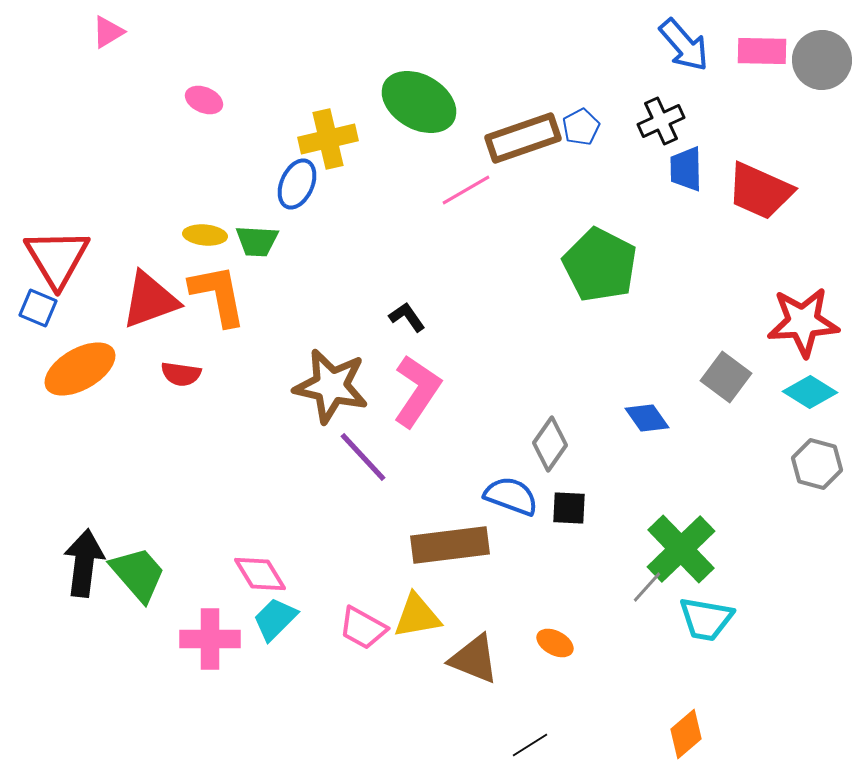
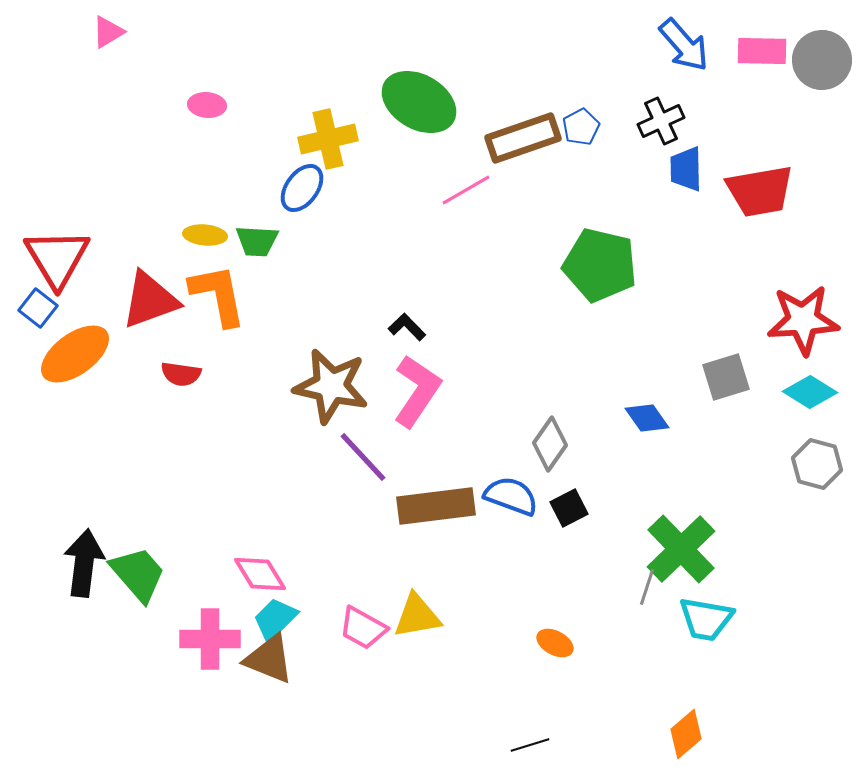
pink ellipse at (204, 100): moved 3 px right, 5 px down; rotated 18 degrees counterclockwise
blue ellipse at (297, 184): moved 5 px right, 4 px down; rotated 12 degrees clockwise
red trapezoid at (760, 191): rotated 34 degrees counterclockwise
green pentagon at (600, 265): rotated 14 degrees counterclockwise
blue square at (38, 308): rotated 15 degrees clockwise
black L-shape at (407, 317): moved 10 px down; rotated 9 degrees counterclockwise
red star at (803, 322): moved 2 px up
orange ellipse at (80, 369): moved 5 px left, 15 px up; rotated 6 degrees counterclockwise
gray square at (726, 377): rotated 36 degrees clockwise
black square at (569, 508): rotated 30 degrees counterclockwise
brown rectangle at (450, 545): moved 14 px left, 39 px up
gray line at (647, 587): rotated 24 degrees counterclockwise
brown triangle at (474, 659): moved 205 px left
black line at (530, 745): rotated 15 degrees clockwise
